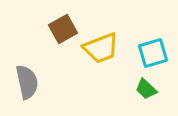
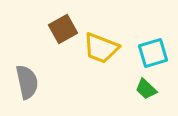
yellow trapezoid: rotated 42 degrees clockwise
